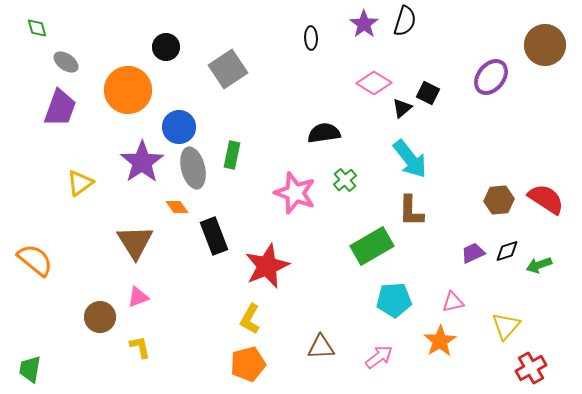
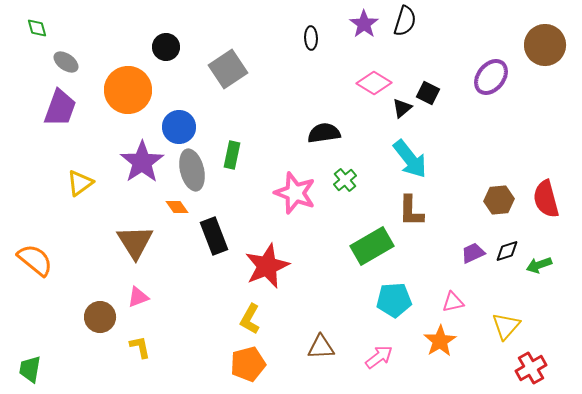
gray ellipse at (193, 168): moved 1 px left, 2 px down
red semicircle at (546, 199): rotated 138 degrees counterclockwise
